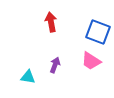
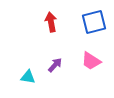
blue square: moved 4 px left, 10 px up; rotated 35 degrees counterclockwise
purple arrow: rotated 21 degrees clockwise
